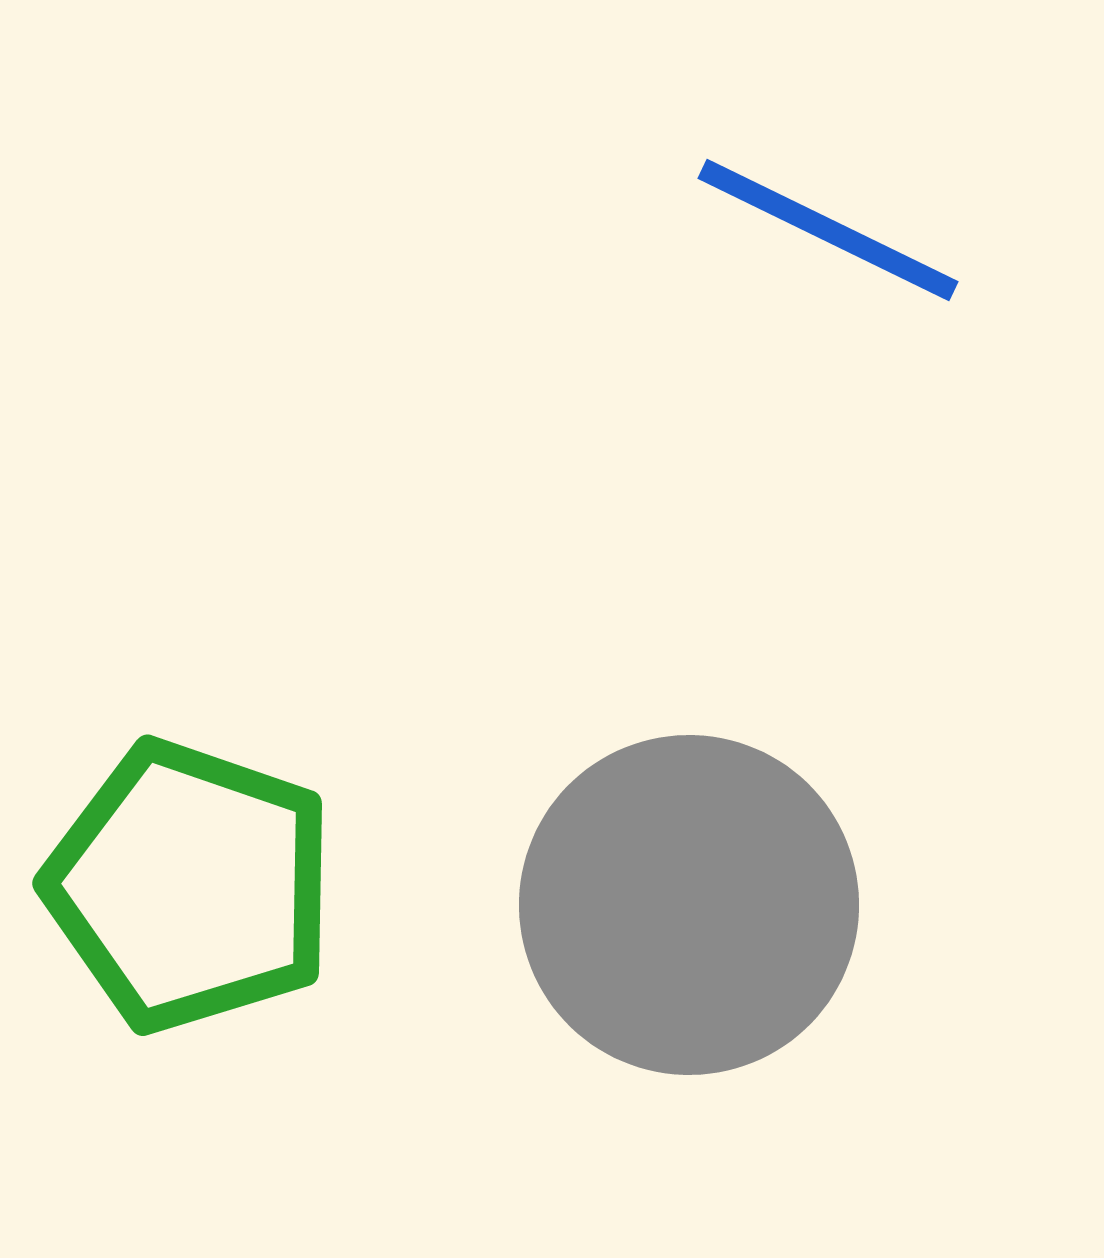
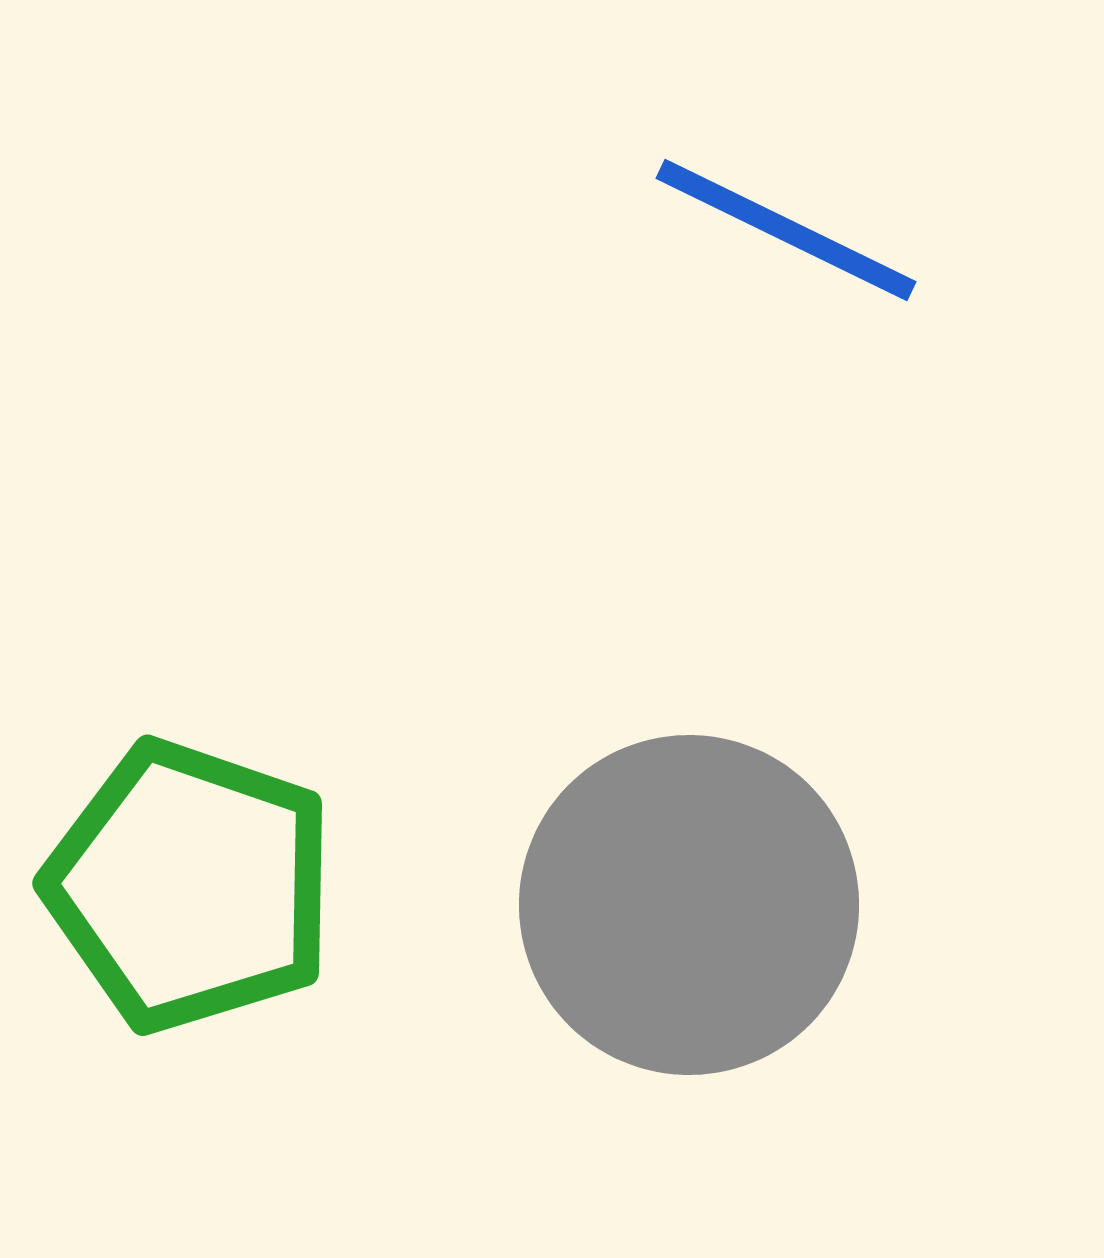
blue line: moved 42 px left
